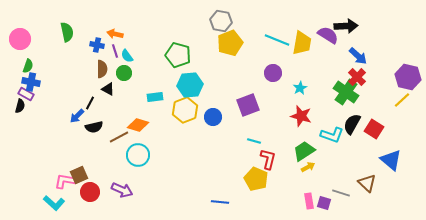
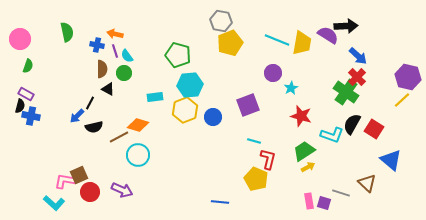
blue cross at (31, 82): moved 34 px down
cyan star at (300, 88): moved 9 px left
